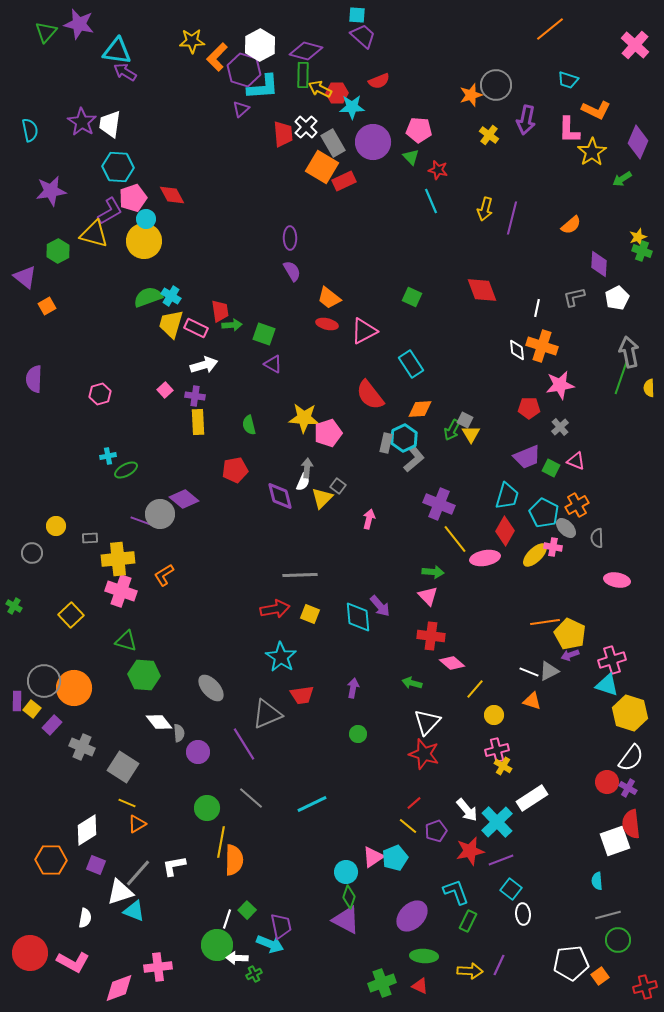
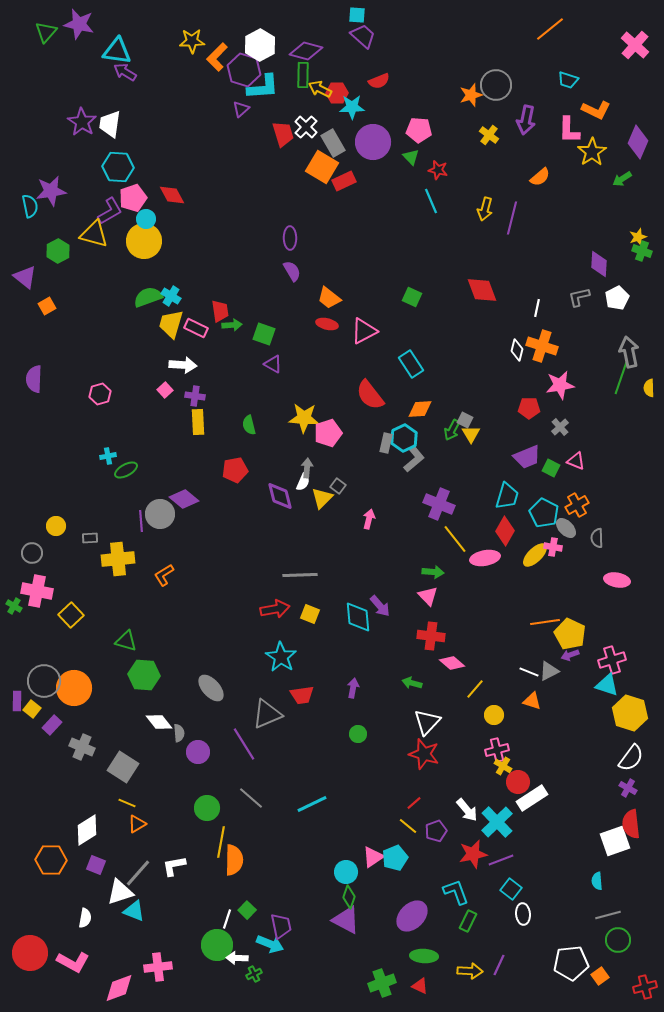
cyan semicircle at (30, 130): moved 76 px down
red trapezoid at (283, 134): rotated 12 degrees counterclockwise
orange semicircle at (571, 225): moved 31 px left, 48 px up
gray L-shape at (574, 297): moved 5 px right
white diamond at (517, 350): rotated 20 degrees clockwise
white arrow at (204, 365): moved 21 px left; rotated 20 degrees clockwise
purple line at (141, 521): rotated 65 degrees clockwise
pink cross at (121, 591): moved 84 px left; rotated 8 degrees counterclockwise
red circle at (607, 782): moved 89 px left
red star at (470, 851): moved 3 px right, 3 px down
